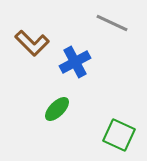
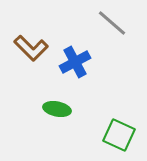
gray line: rotated 16 degrees clockwise
brown L-shape: moved 1 px left, 5 px down
green ellipse: rotated 56 degrees clockwise
